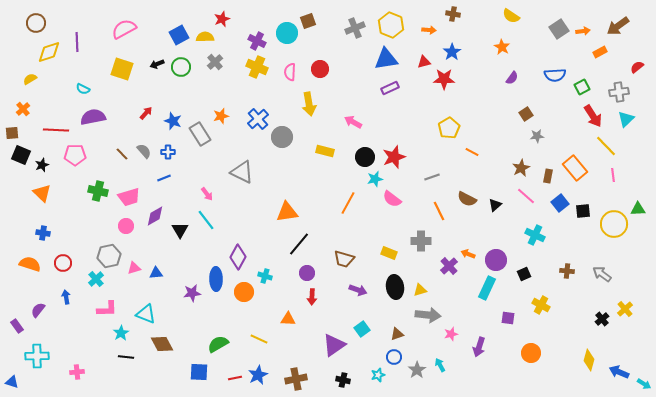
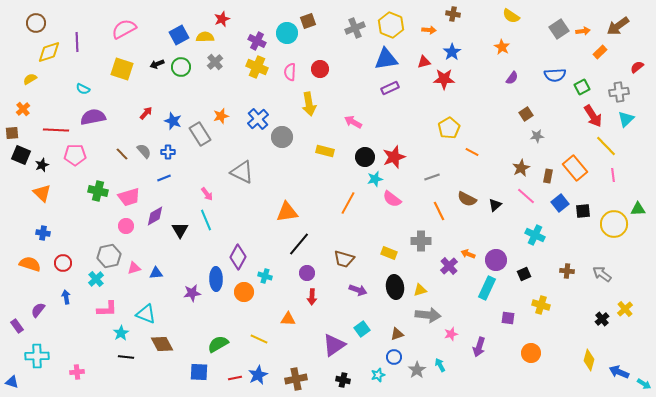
orange rectangle at (600, 52): rotated 16 degrees counterclockwise
cyan line at (206, 220): rotated 15 degrees clockwise
yellow cross at (541, 305): rotated 12 degrees counterclockwise
